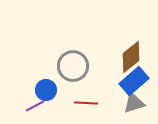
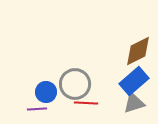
brown diamond: moved 7 px right, 6 px up; rotated 12 degrees clockwise
gray circle: moved 2 px right, 18 px down
blue circle: moved 2 px down
purple line: moved 2 px right, 3 px down; rotated 24 degrees clockwise
